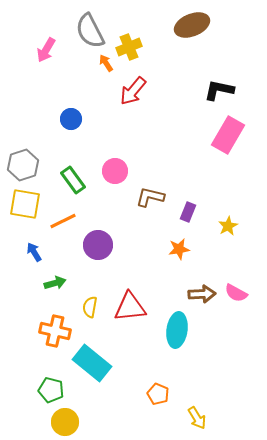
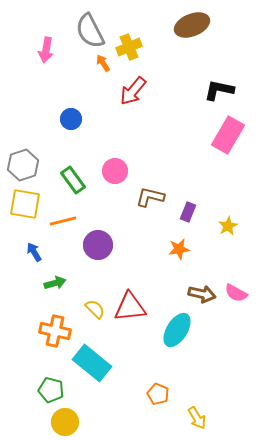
pink arrow: rotated 20 degrees counterclockwise
orange arrow: moved 3 px left
orange line: rotated 12 degrees clockwise
brown arrow: rotated 16 degrees clockwise
yellow semicircle: moved 5 px right, 2 px down; rotated 125 degrees clockwise
cyan ellipse: rotated 24 degrees clockwise
